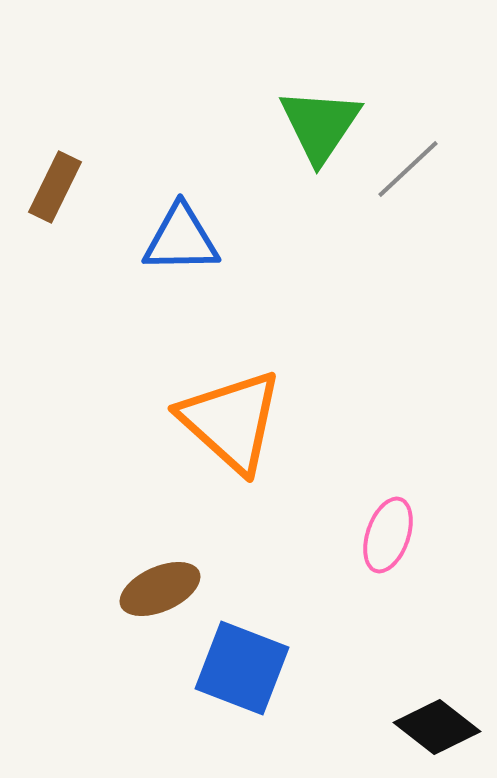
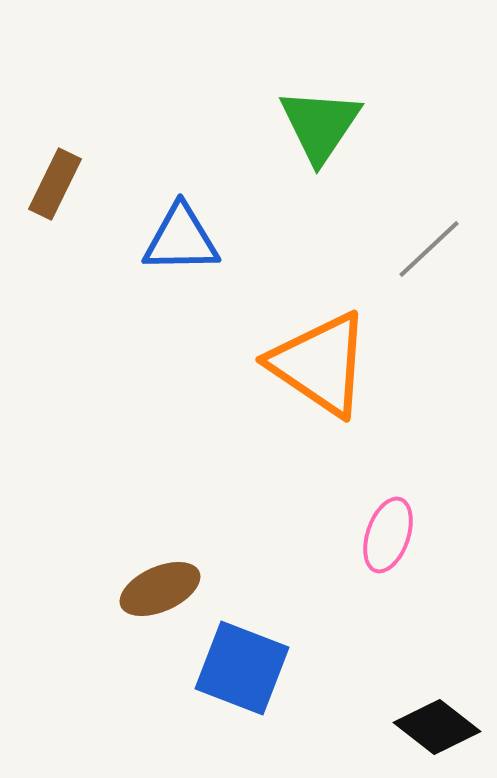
gray line: moved 21 px right, 80 px down
brown rectangle: moved 3 px up
orange triangle: moved 89 px right, 57 px up; rotated 8 degrees counterclockwise
